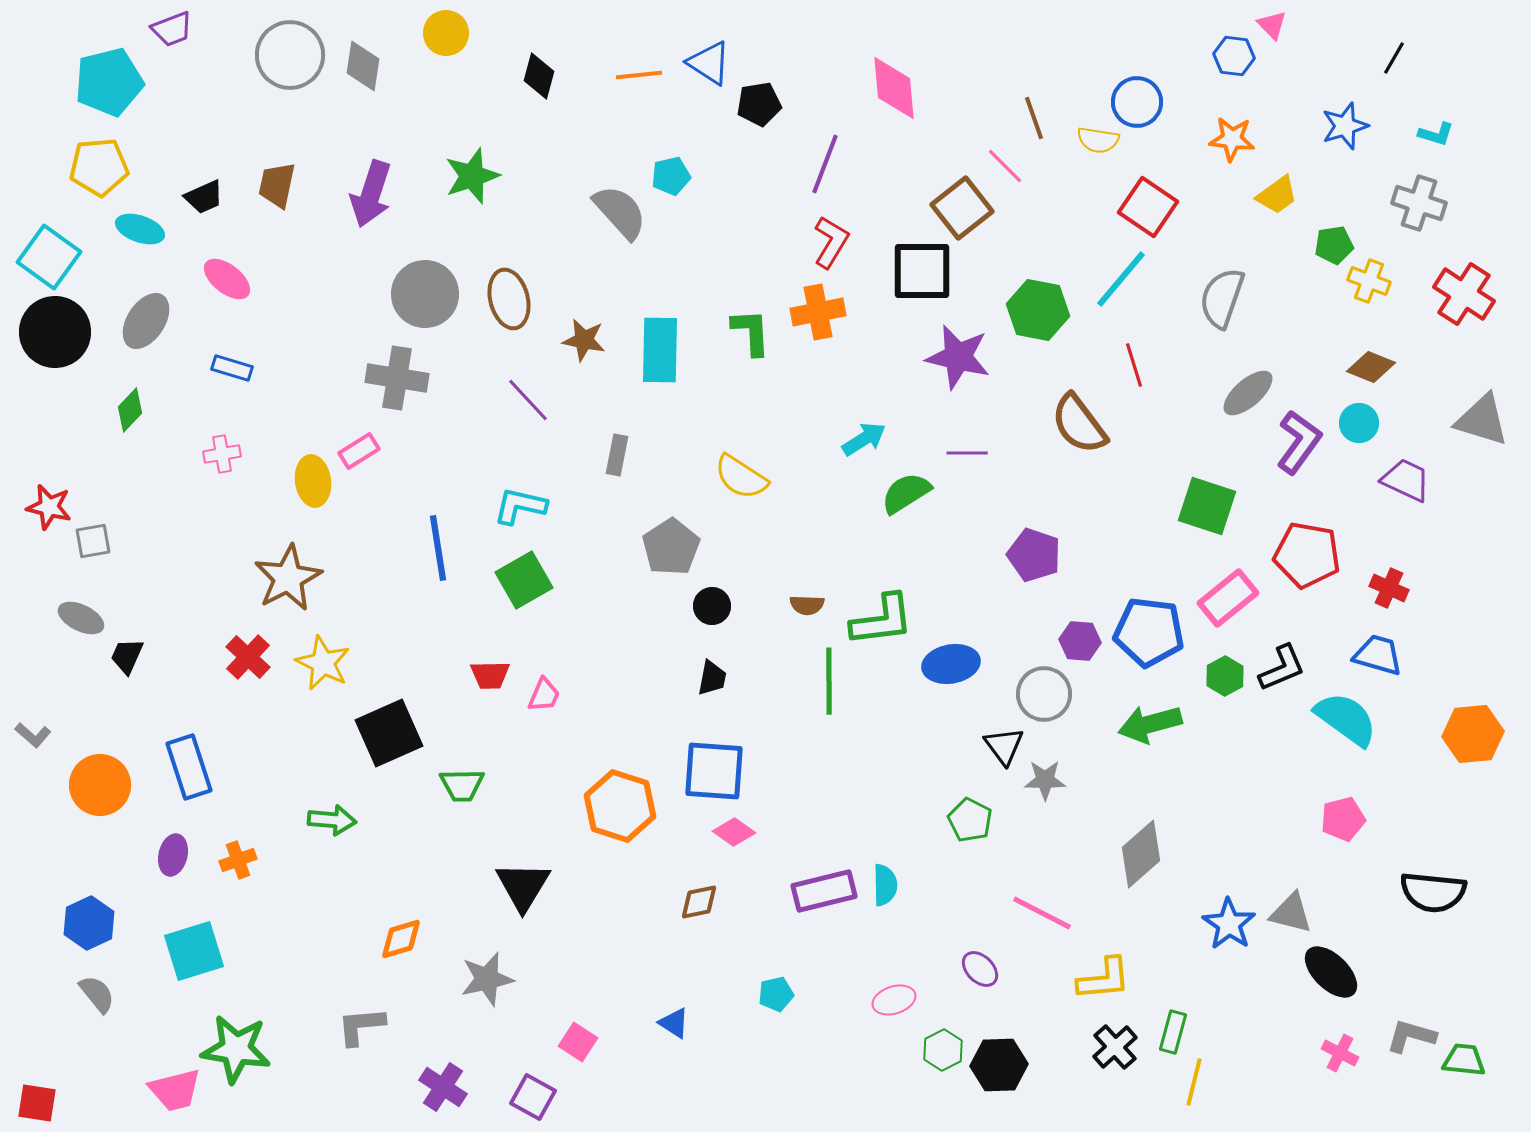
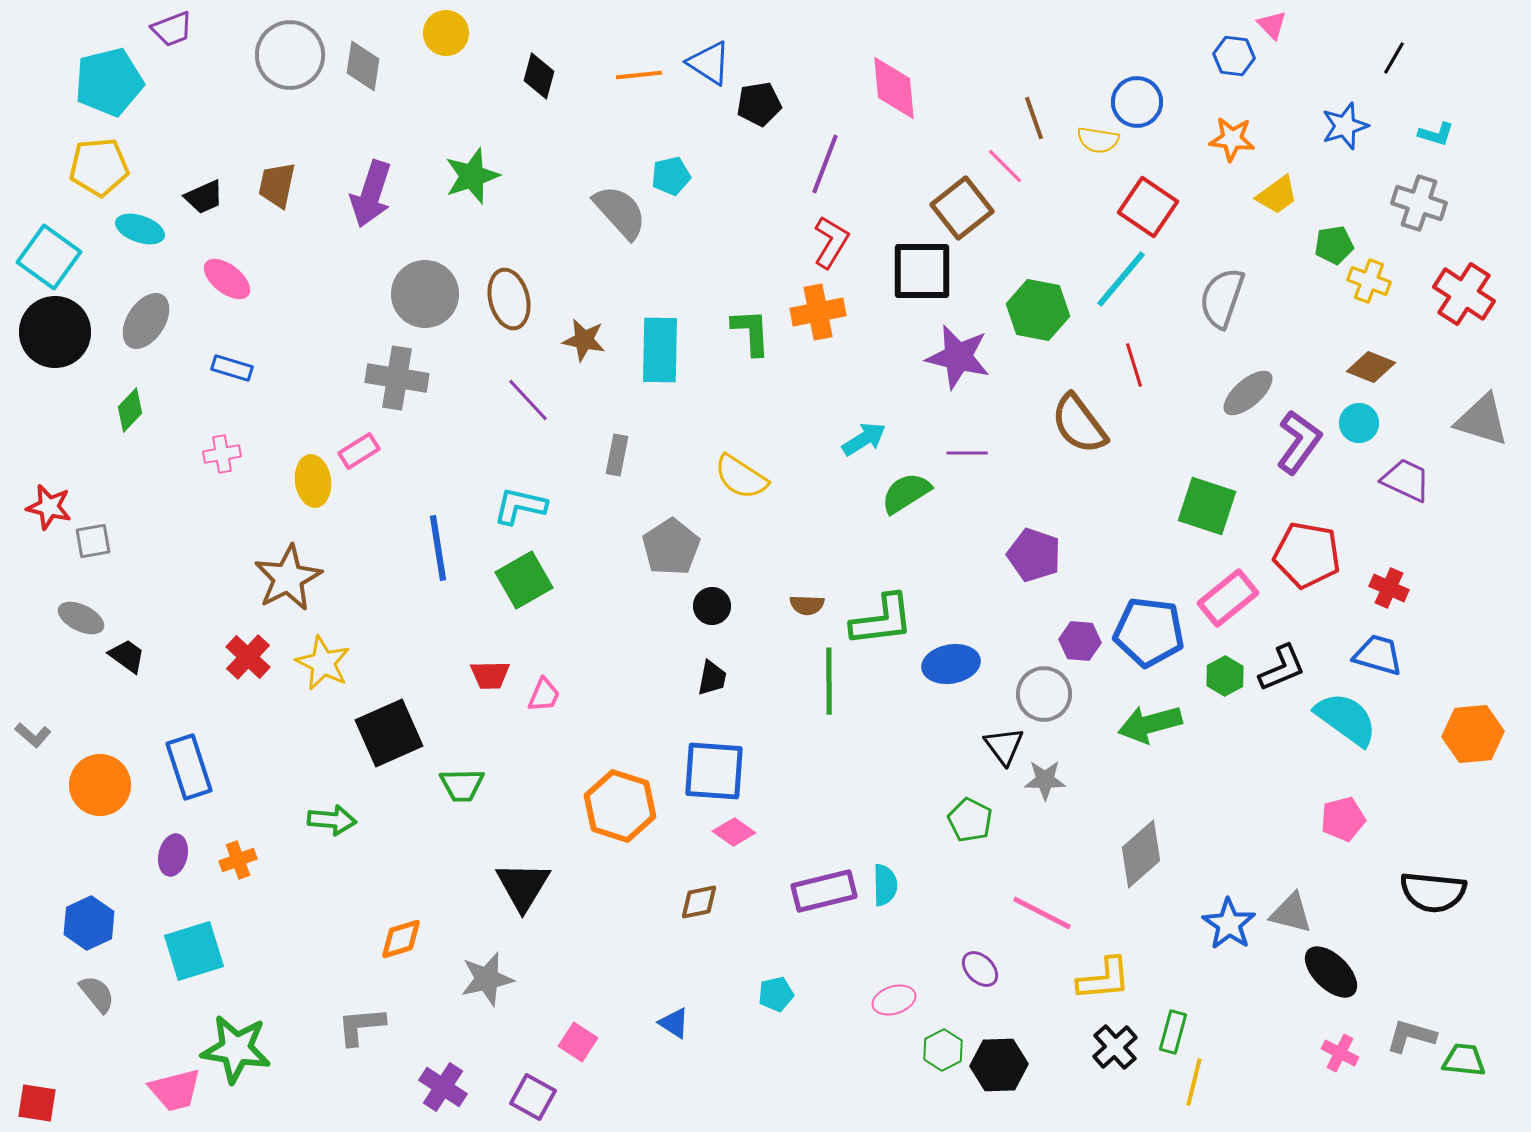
black trapezoid at (127, 656): rotated 102 degrees clockwise
